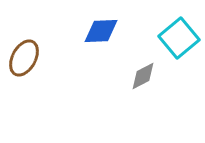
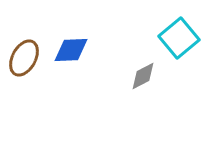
blue diamond: moved 30 px left, 19 px down
